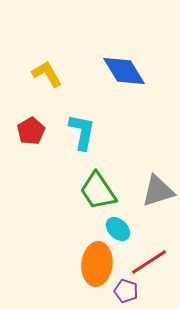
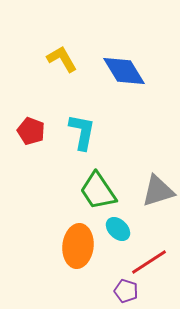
yellow L-shape: moved 15 px right, 15 px up
red pentagon: rotated 20 degrees counterclockwise
orange ellipse: moved 19 px left, 18 px up
